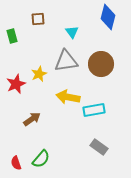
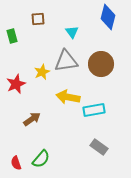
yellow star: moved 3 px right, 2 px up
